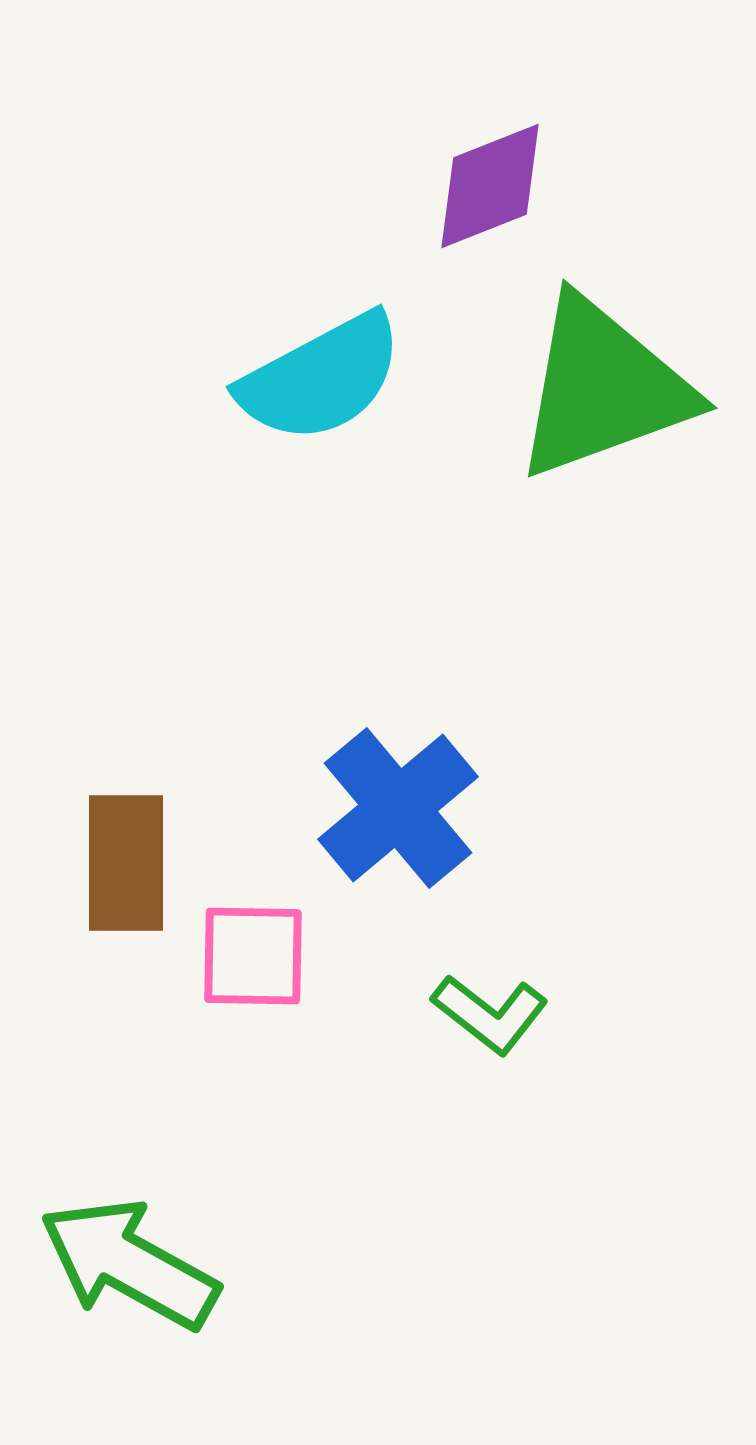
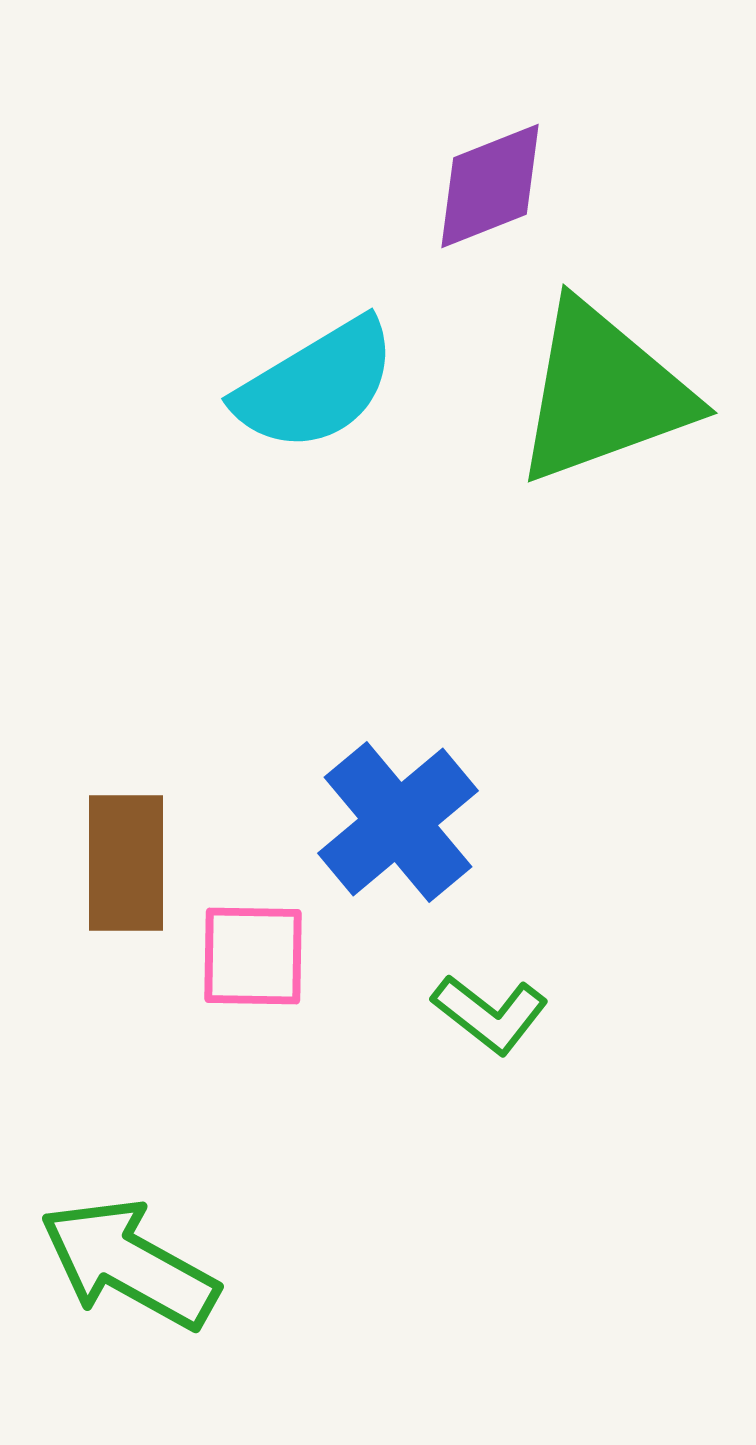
cyan semicircle: moved 5 px left, 7 px down; rotated 3 degrees counterclockwise
green triangle: moved 5 px down
blue cross: moved 14 px down
